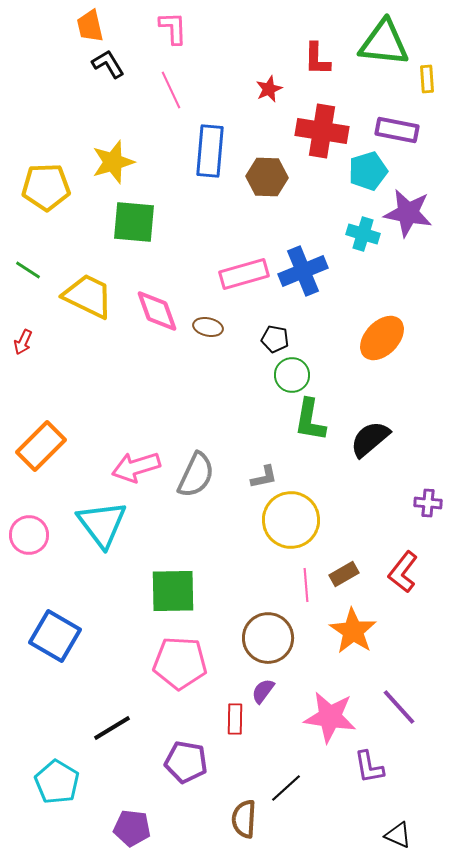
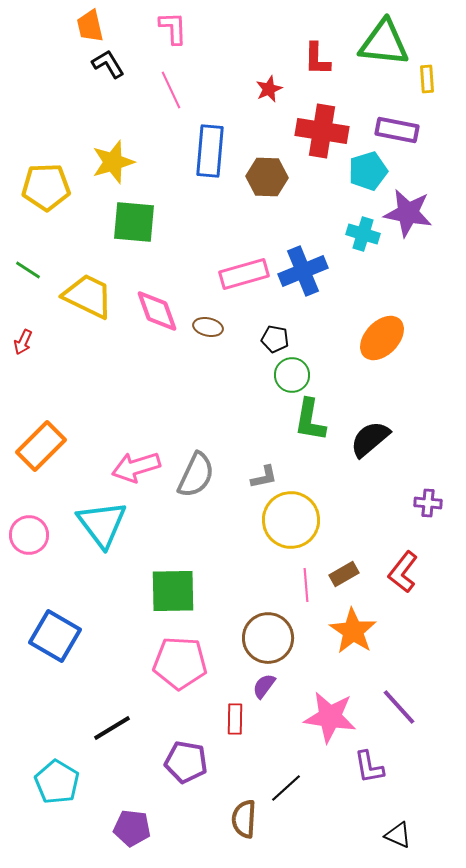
purple semicircle at (263, 691): moved 1 px right, 5 px up
